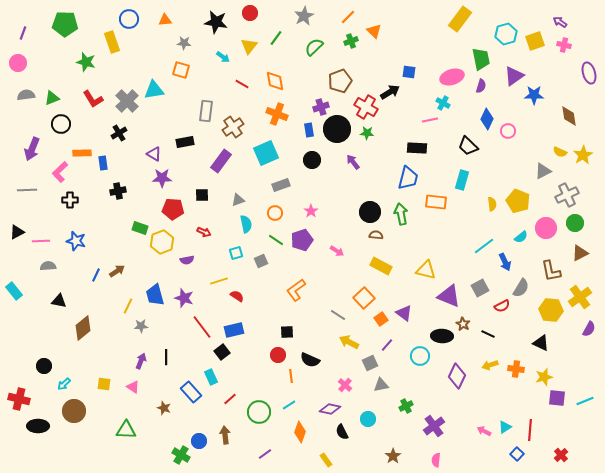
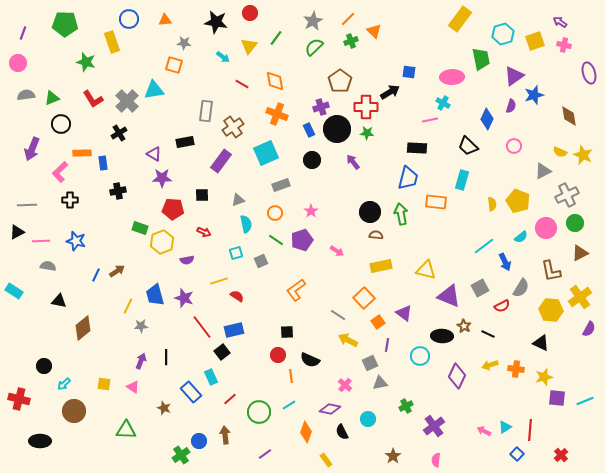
gray star at (304, 16): moved 9 px right, 5 px down
orange line at (348, 17): moved 2 px down
cyan hexagon at (506, 34): moved 3 px left
orange square at (181, 70): moved 7 px left, 5 px up
pink ellipse at (452, 77): rotated 15 degrees clockwise
brown pentagon at (340, 81): rotated 15 degrees counterclockwise
purple semicircle at (481, 86): moved 30 px right, 20 px down
blue star at (534, 95): rotated 18 degrees counterclockwise
red cross at (366, 107): rotated 30 degrees counterclockwise
blue rectangle at (309, 130): rotated 16 degrees counterclockwise
pink circle at (508, 131): moved 6 px right, 15 px down
yellow star at (583, 155): rotated 18 degrees counterclockwise
gray line at (27, 190): moved 15 px down
gray semicircle at (48, 266): rotated 14 degrees clockwise
yellow rectangle at (381, 266): rotated 40 degrees counterclockwise
cyan rectangle at (14, 291): rotated 18 degrees counterclockwise
orange square at (381, 319): moved 3 px left, 3 px down
brown star at (463, 324): moved 1 px right, 2 px down
yellow arrow at (349, 342): moved 1 px left, 2 px up
purple line at (387, 345): rotated 32 degrees counterclockwise
gray triangle at (381, 385): moved 1 px left, 2 px up
black ellipse at (38, 426): moved 2 px right, 15 px down
orange diamond at (300, 432): moved 6 px right
green cross at (181, 455): rotated 24 degrees clockwise
